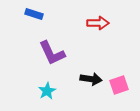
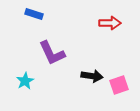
red arrow: moved 12 px right
black arrow: moved 1 px right, 3 px up
cyan star: moved 22 px left, 10 px up
